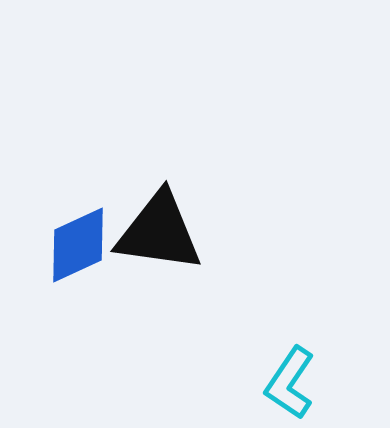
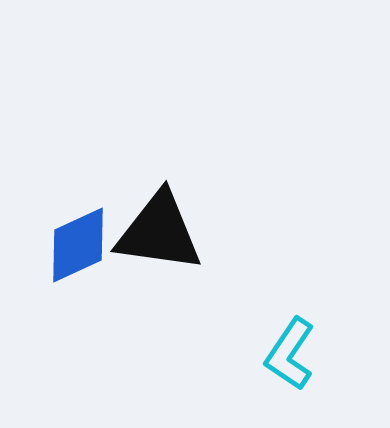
cyan L-shape: moved 29 px up
